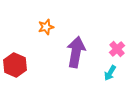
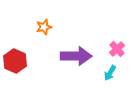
orange star: moved 2 px left
purple arrow: moved 4 px down; rotated 80 degrees clockwise
red hexagon: moved 4 px up
